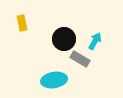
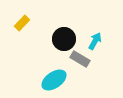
yellow rectangle: rotated 56 degrees clockwise
cyan ellipse: rotated 25 degrees counterclockwise
